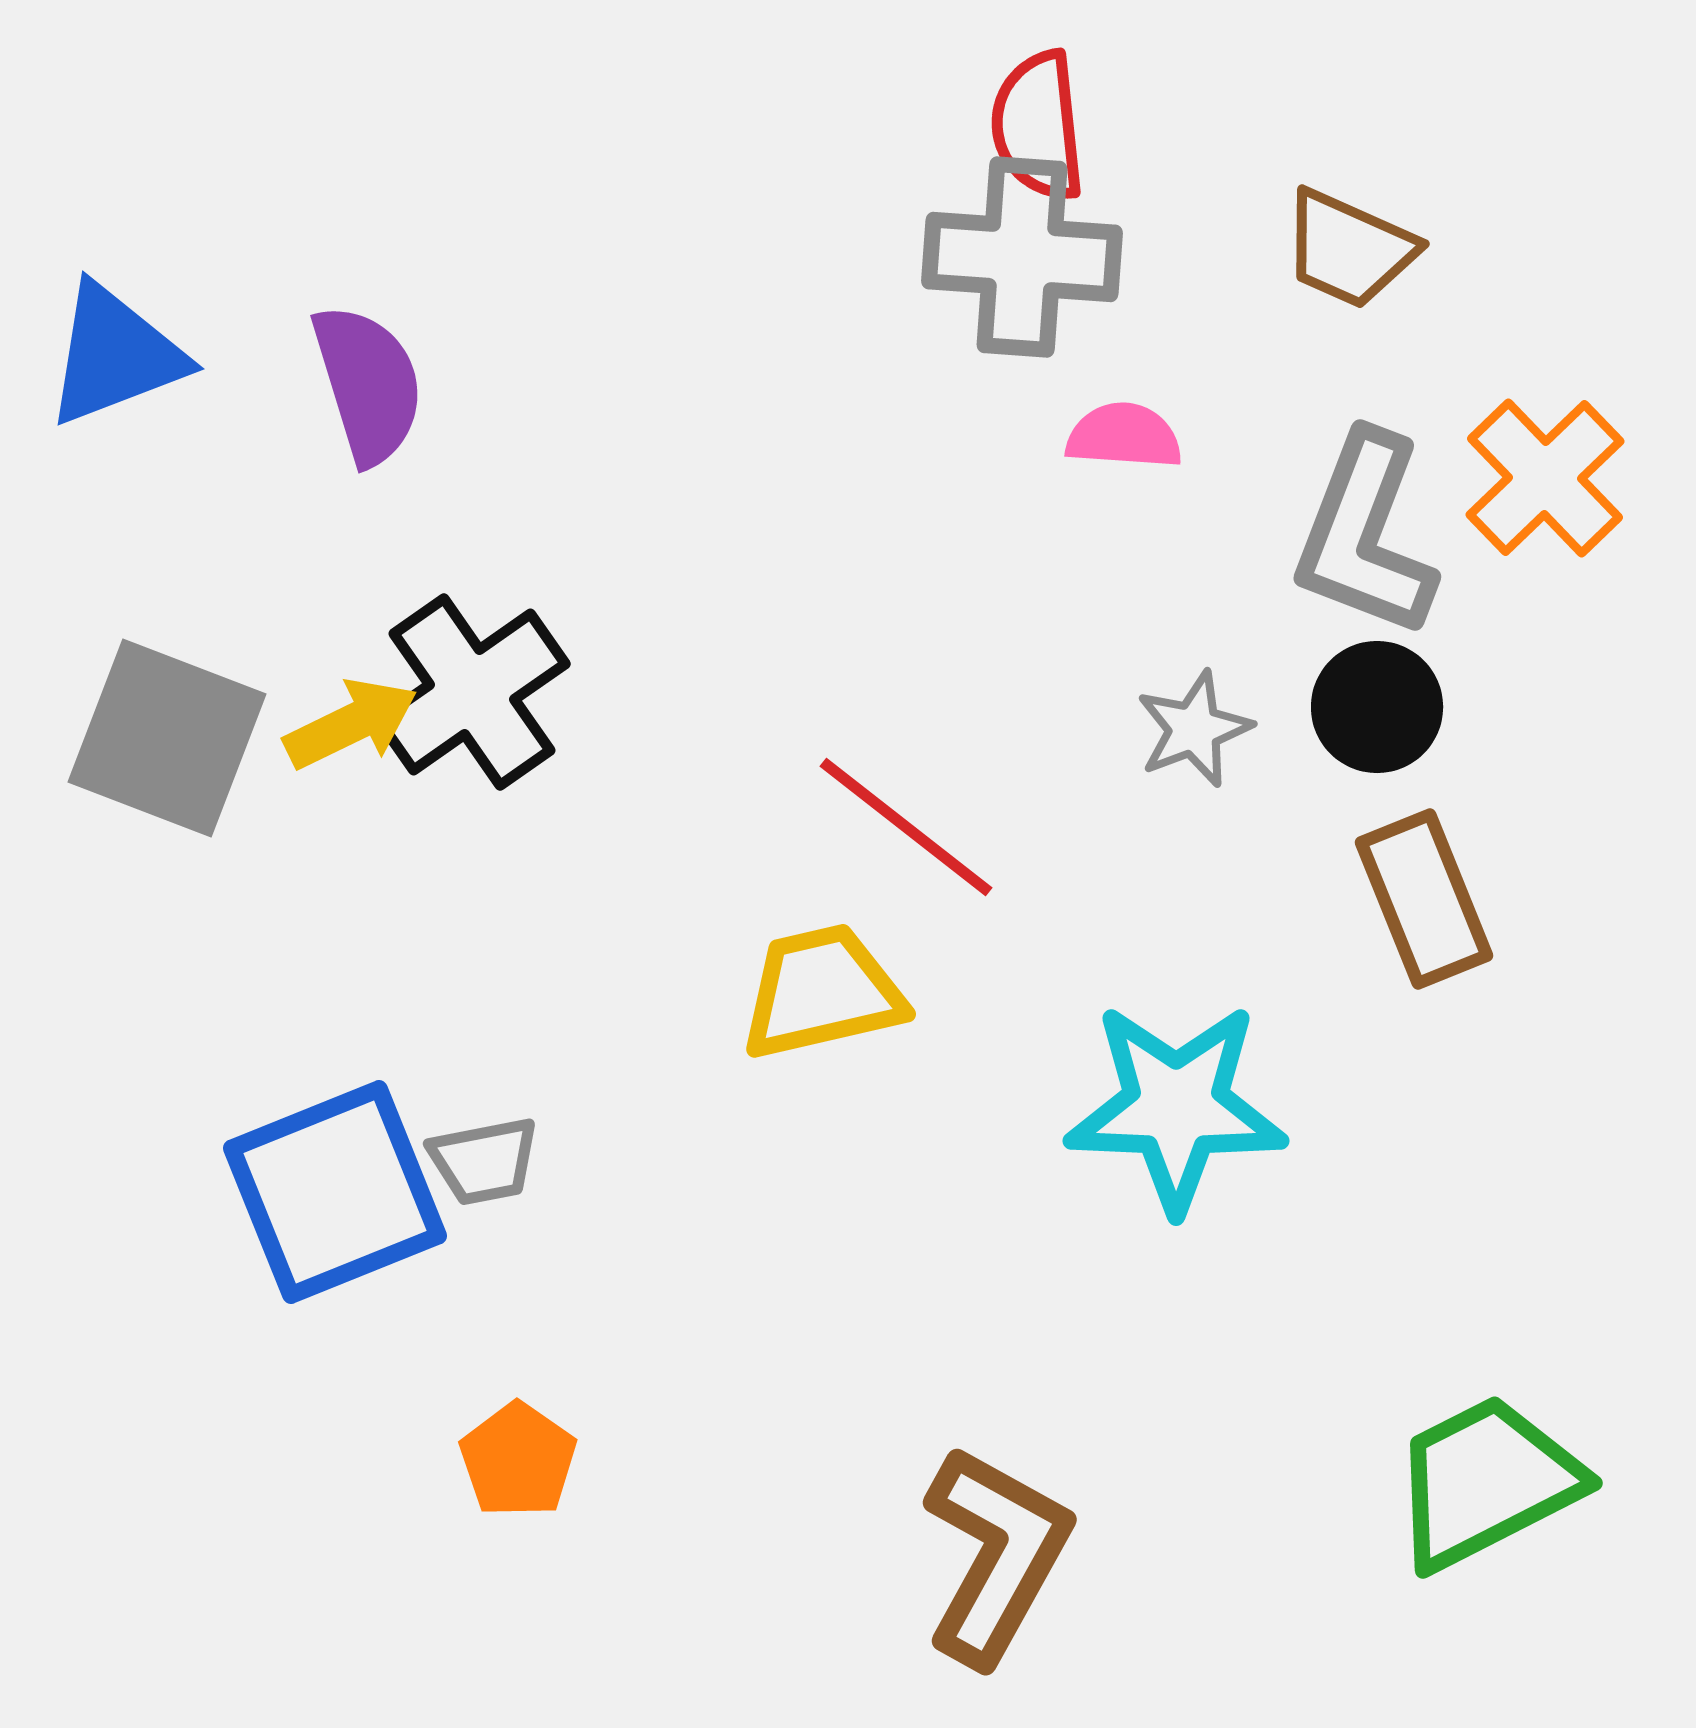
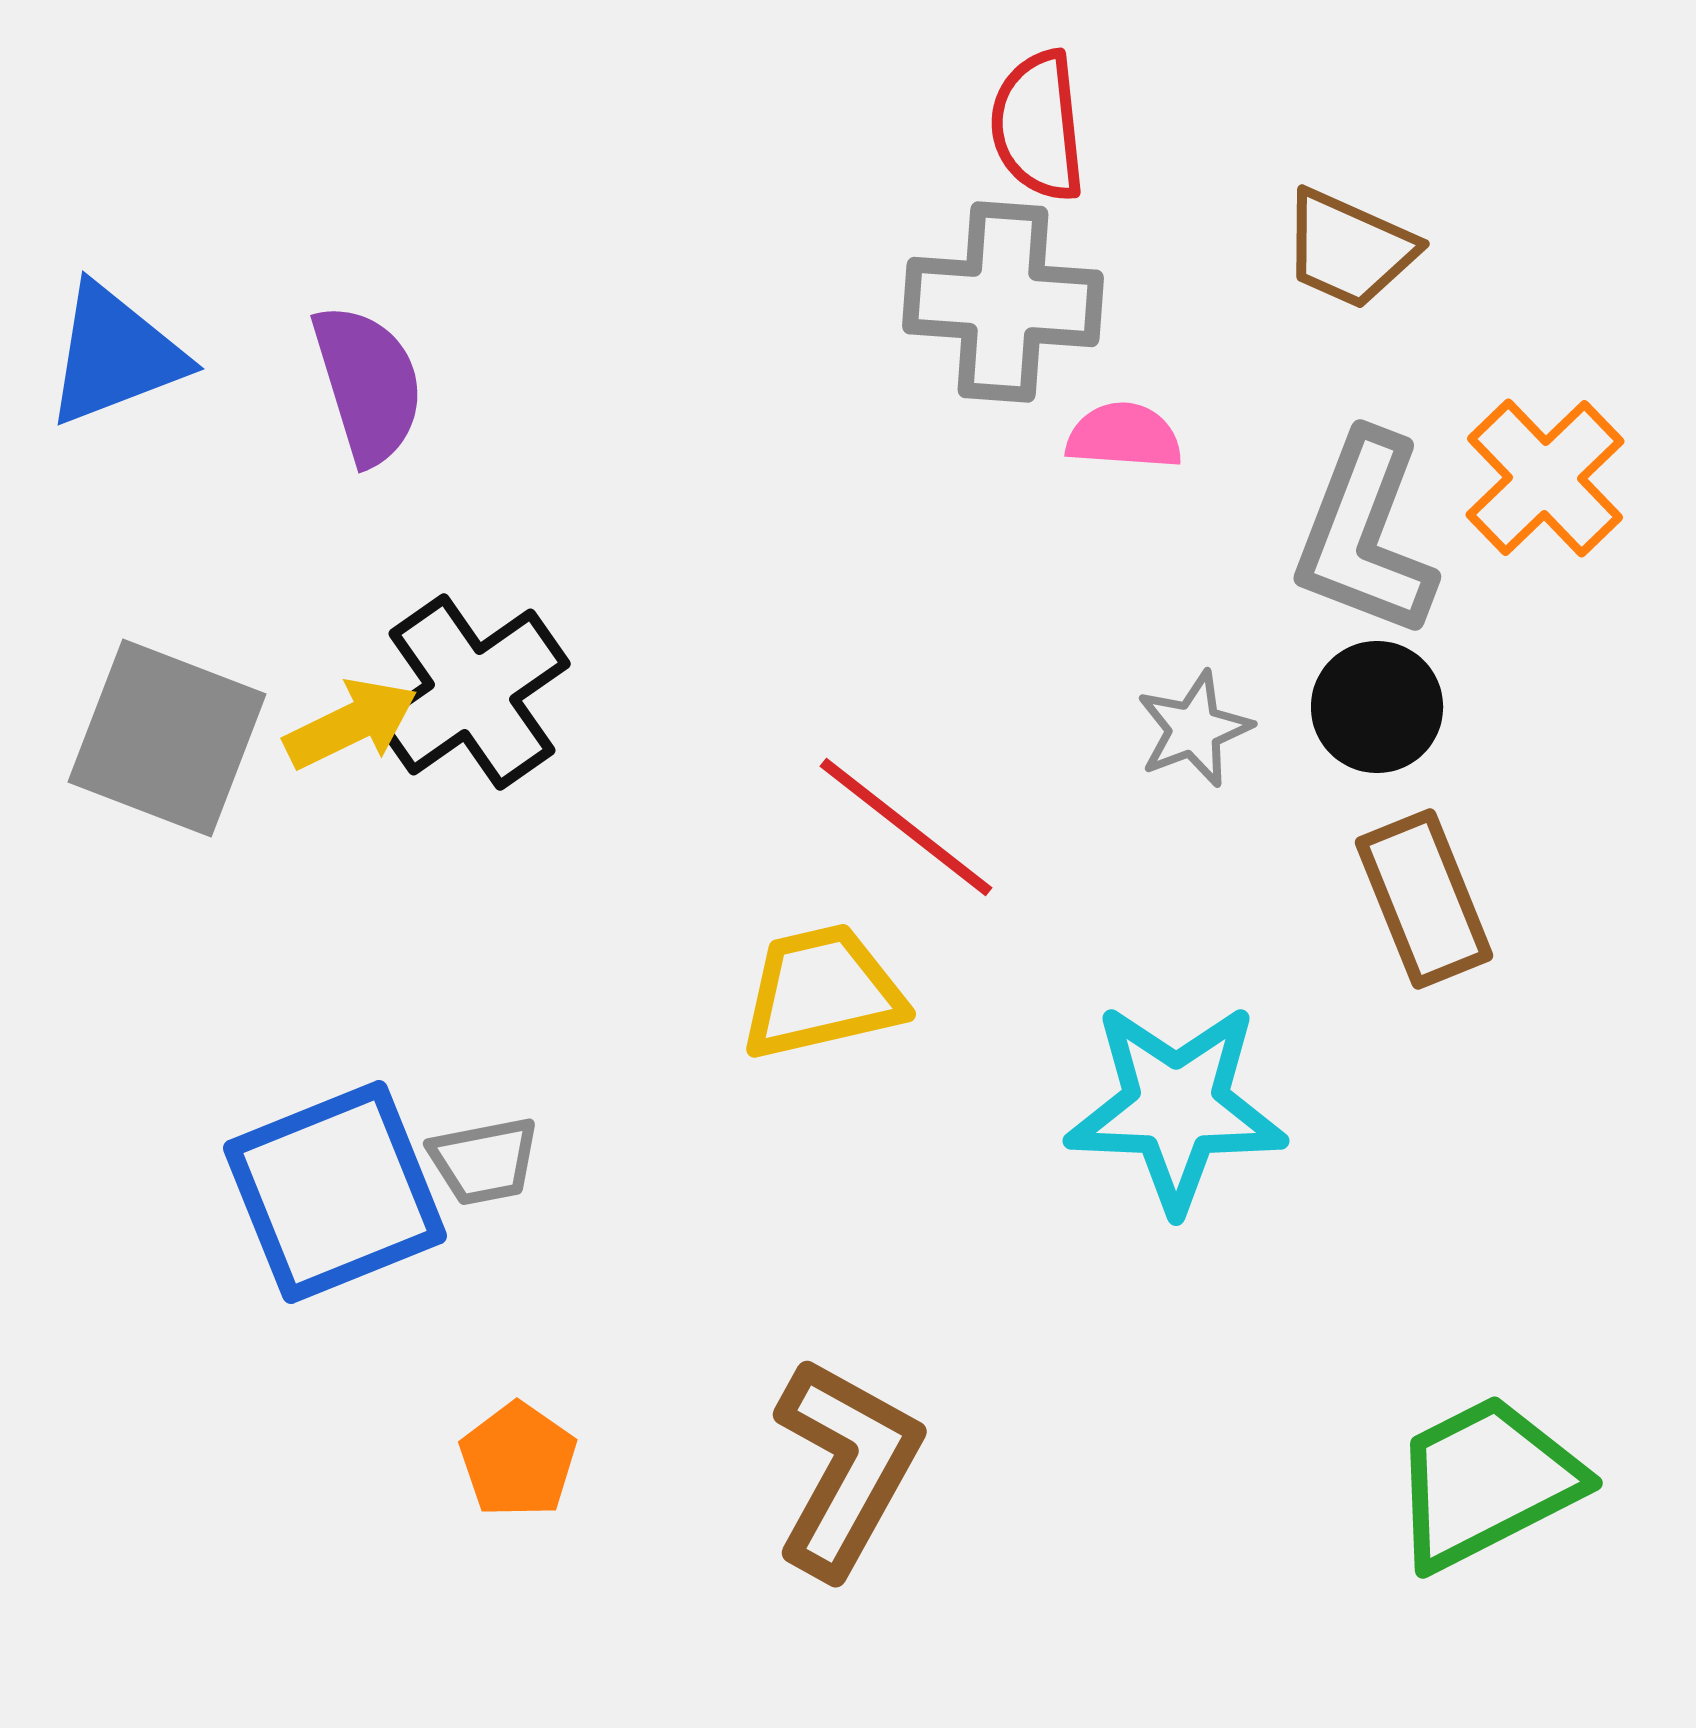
gray cross: moved 19 px left, 45 px down
brown L-shape: moved 150 px left, 88 px up
